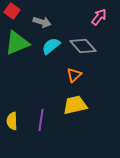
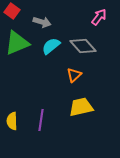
yellow trapezoid: moved 6 px right, 2 px down
